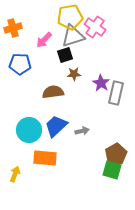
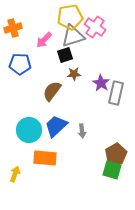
brown semicircle: moved 1 px left, 1 px up; rotated 45 degrees counterclockwise
gray arrow: rotated 96 degrees clockwise
